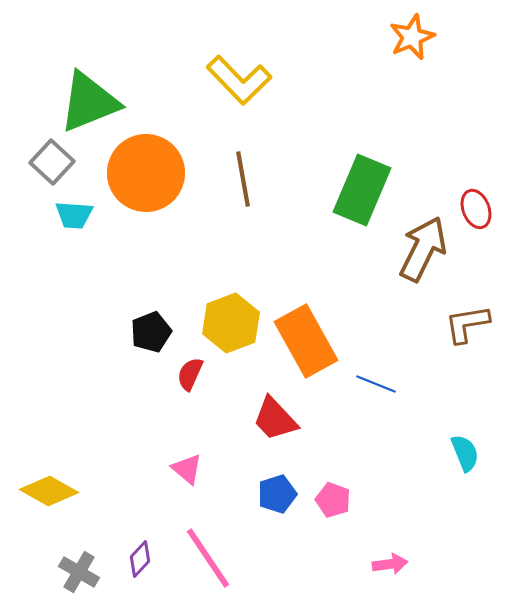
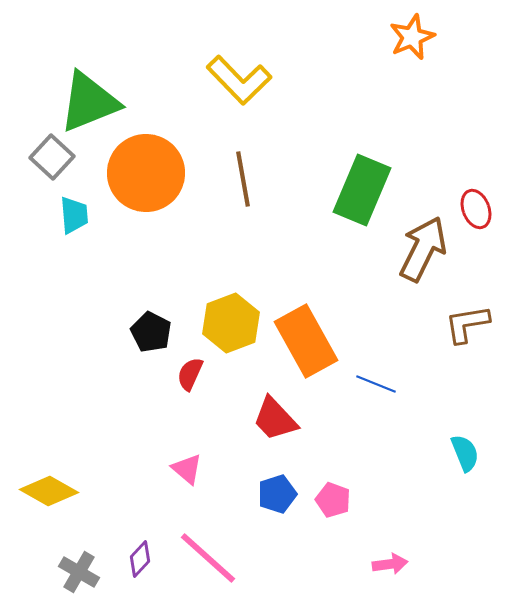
gray square: moved 5 px up
cyan trapezoid: rotated 99 degrees counterclockwise
black pentagon: rotated 24 degrees counterclockwise
pink line: rotated 14 degrees counterclockwise
